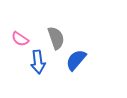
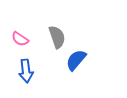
gray semicircle: moved 1 px right, 1 px up
blue arrow: moved 12 px left, 9 px down
